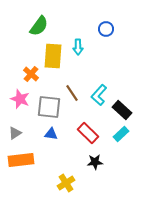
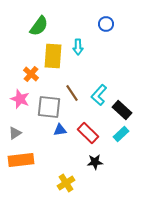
blue circle: moved 5 px up
blue triangle: moved 9 px right, 4 px up; rotated 16 degrees counterclockwise
